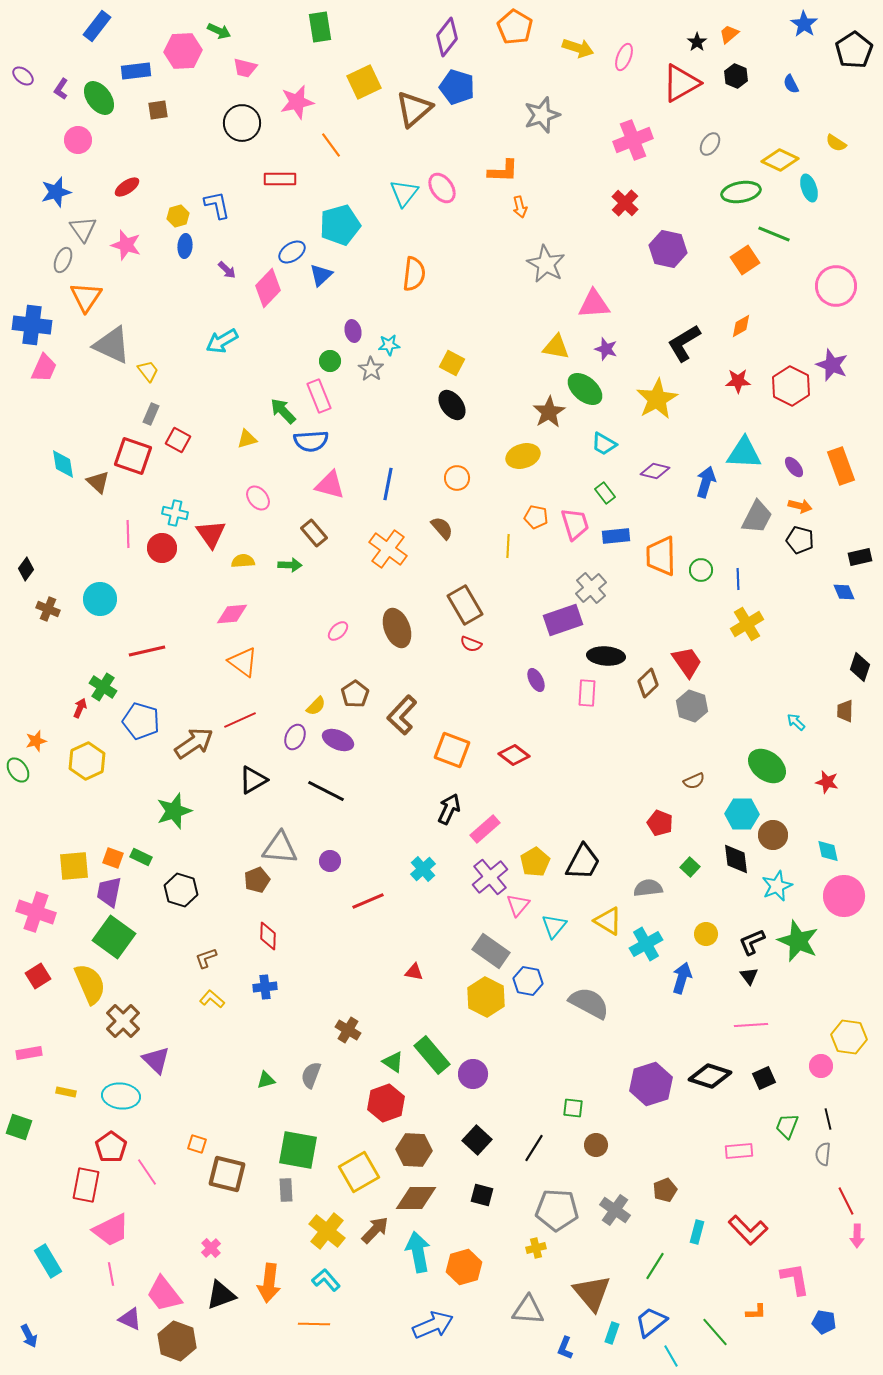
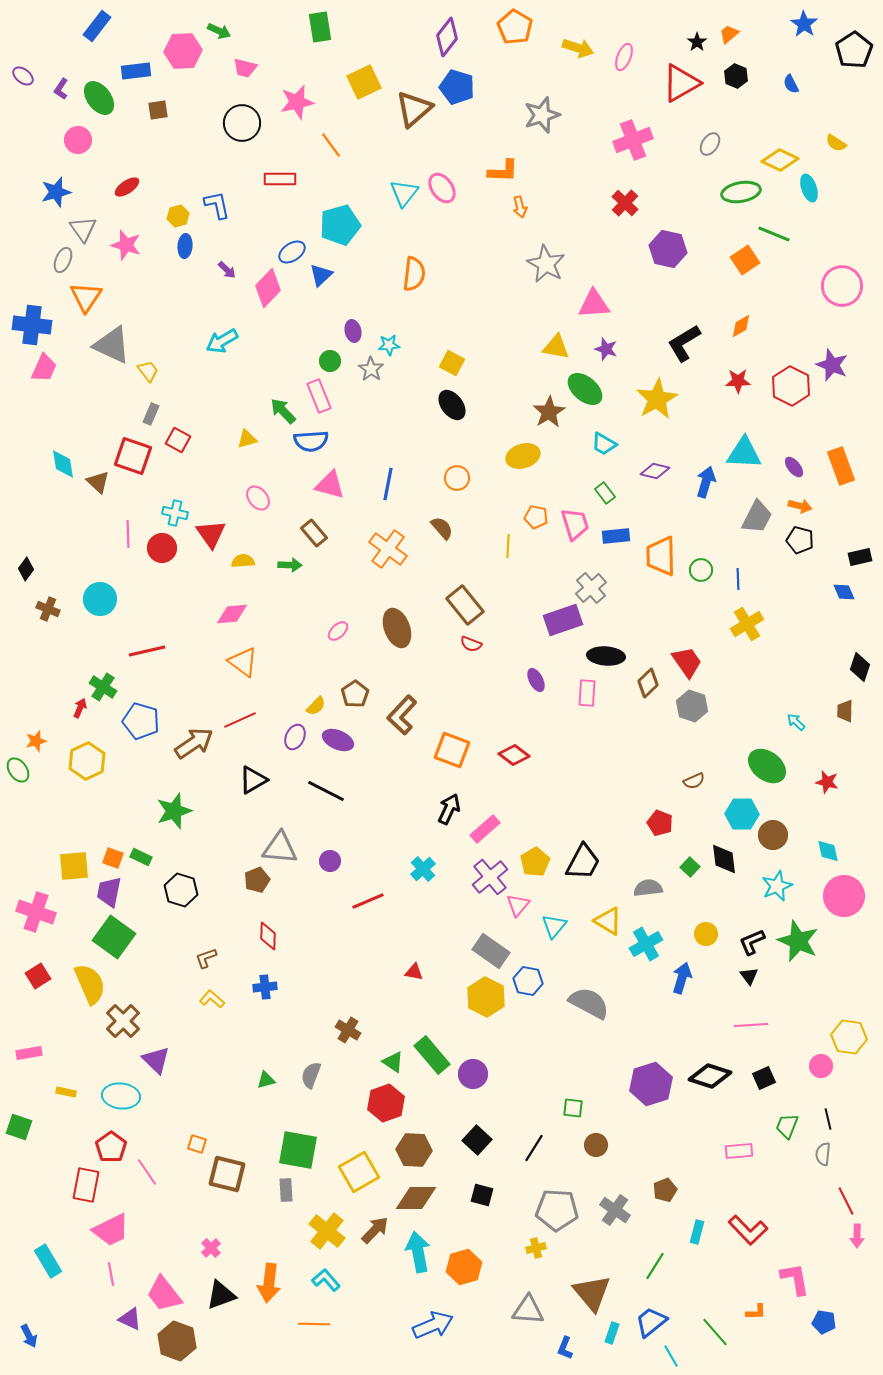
pink circle at (836, 286): moved 6 px right
brown rectangle at (465, 605): rotated 9 degrees counterclockwise
black diamond at (736, 859): moved 12 px left
